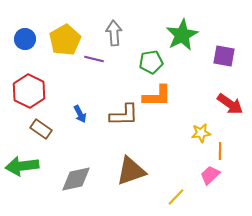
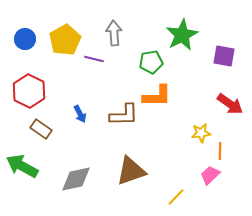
green arrow: rotated 36 degrees clockwise
